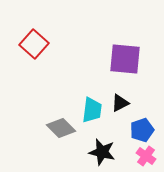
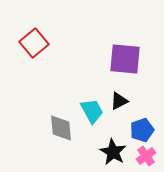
red square: moved 1 px up; rotated 8 degrees clockwise
black triangle: moved 1 px left, 2 px up
cyan trapezoid: moved 1 px down; rotated 36 degrees counterclockwise
gray diamond: rotated 40 degrees clockwise
black star: moved 11 px right; rotated 16 degrees clockwise
pink cross: rotated 18 degrees clockwise
